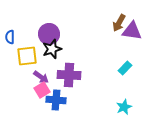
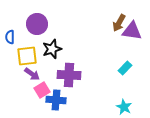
purple circle: moved 12 px left, 10 px up
purple arrow: moved 9 px left, 3 px up
cyan star: rotated 21 degrees counterclockwise
